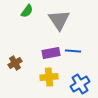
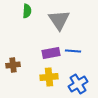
green semicircle: rotated 32 degrees counterclockwise
brown cross: moved 2 px left, 2 px down; rotated 24 degrees clockwise
blue cross: moved 2 px left
